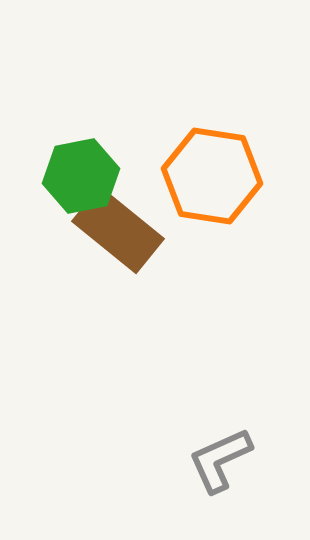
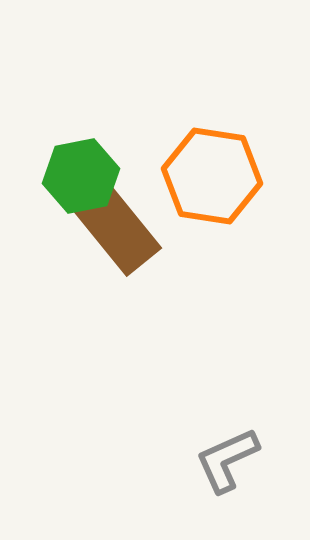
brown rectangle: rotated 12 degrees clockwise
gray L-shape: moved 7 px right
